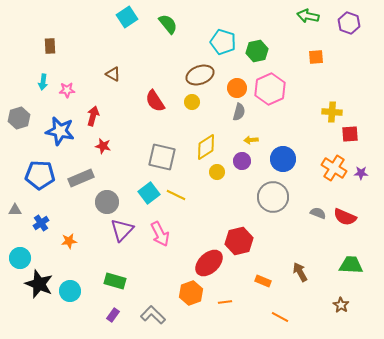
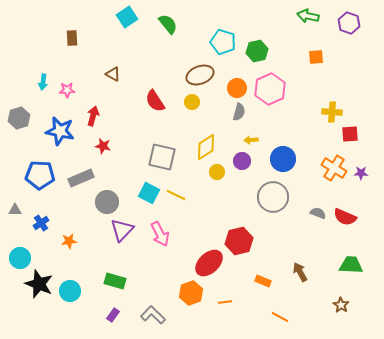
brown rectangle at (50, 46): moved 22 px right, 8 px up
cyan square at (149, 193): rotated 25 degrees counterclockwise
